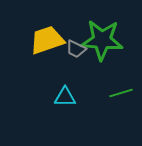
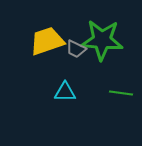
yellow trapezoid: moved 1 px down
green line: rotated 25 degrees clockwise
cyan triangle: moved 5 px up
